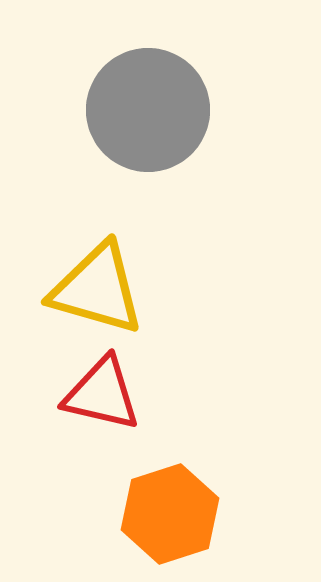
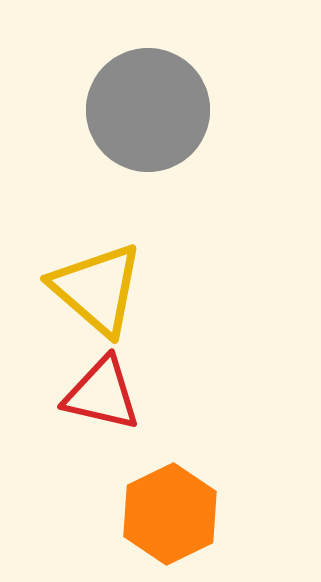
yellow triangle: rotated 25 degrees clockwise
orange hexagon: rotated 8 degrees counterclockwise
